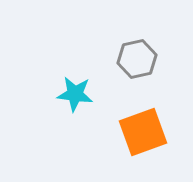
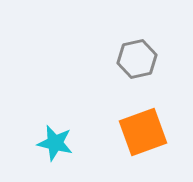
cyan star: moved 20 px left, 49 px down; rotated 6 degrees clockwise
